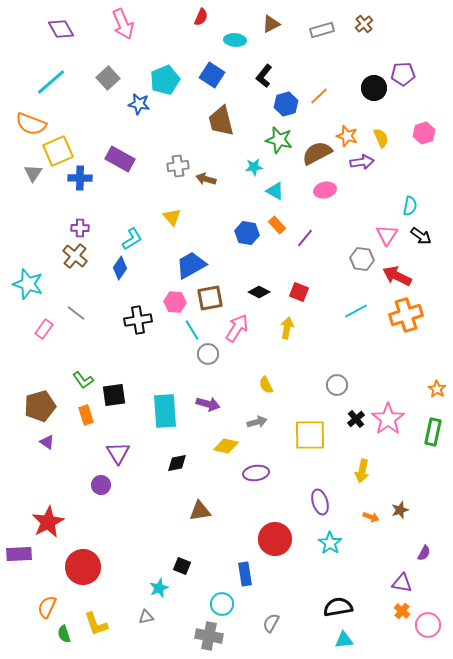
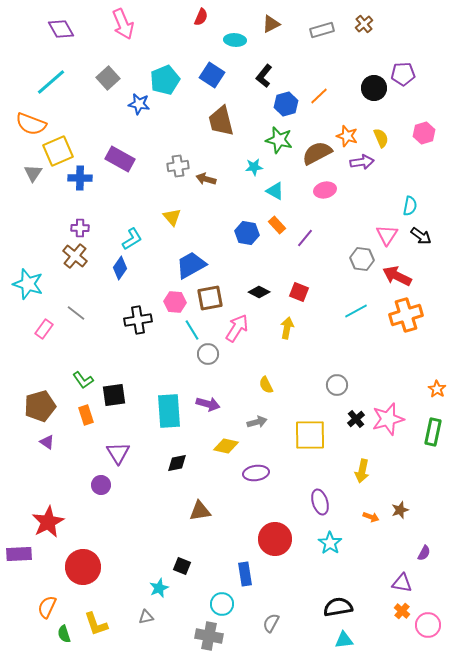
cyan rectangle at (165, 411): moved 4 px right
pink star at (388, 419): rotated 20 degrees clockwise
